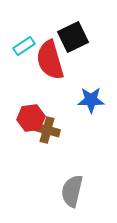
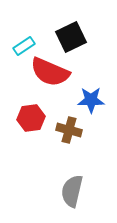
black square: moved 2 px left
red semicircle: moved 12 px down; rotated 51 degrees counterclockwise
brown cross: moved 22 px right
